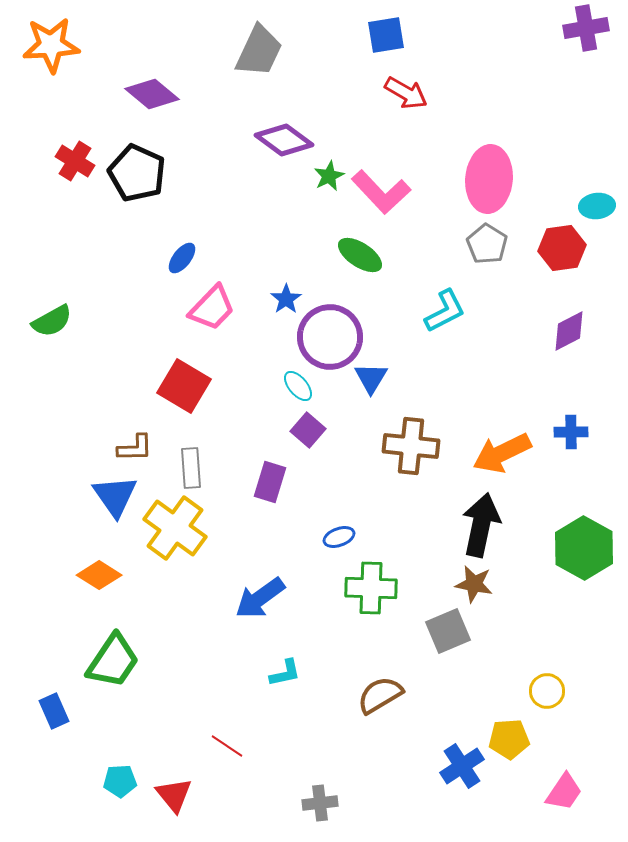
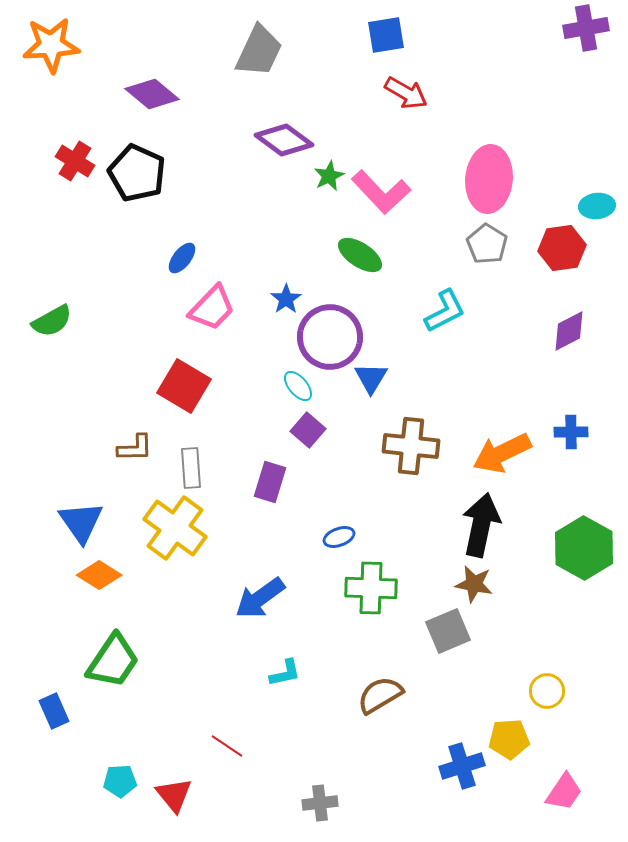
blue triangle at (115, 496): moved 34 px left, 26 px down
blue cross at (462, 766): rotated 15 degrees clockwise
